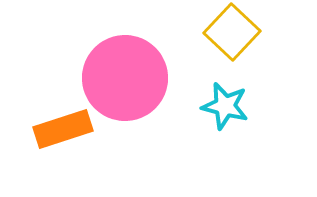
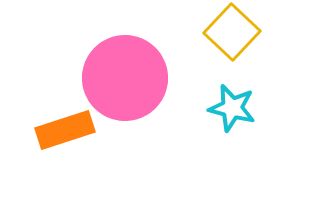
cyan star: moved 7 px right, 2 px down
orange rectangle: moved 2 px right, 1 px down
